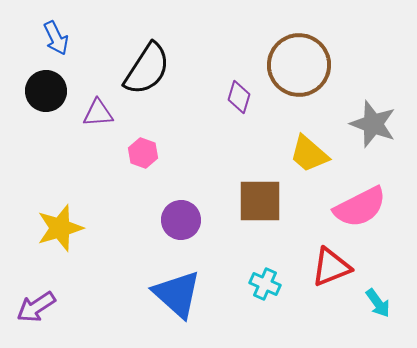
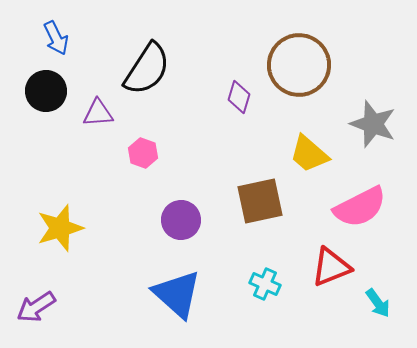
brown square: rotated 12 degrees counterclockwise
